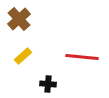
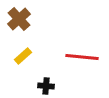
black cross: moved 2 px left, 2 px down
